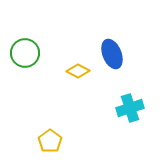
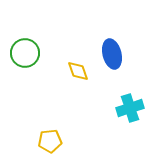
blue ellipse: rotated 8 degrees clockwise
yellow diamond: rotated 45 degrees clockwise
yellow pentagon: rotated 30 degrees clockwise
